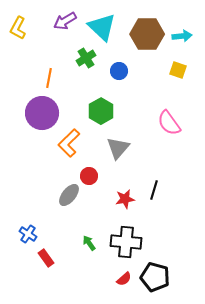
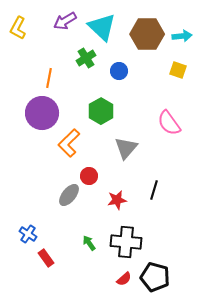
gray triangle: moved 8 px right
red star: moved 8 px left, 1 px down
